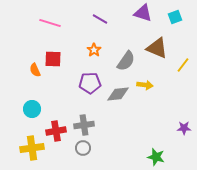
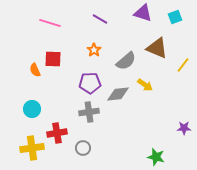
gray semicircle: rotated 15 degrees clockwise
yellow arrow: rotated 28 degrees clockwise
gray cross: moved 5 px right, 13 px up
red cross: moved 1 px right, 2 px down
